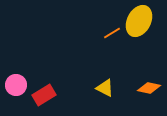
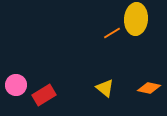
yellow ellipse: moved 3 px left, 2 px up; rotated 24 degrees counterclockwise
yellow triangle: rotated 12 degrees clockwise
